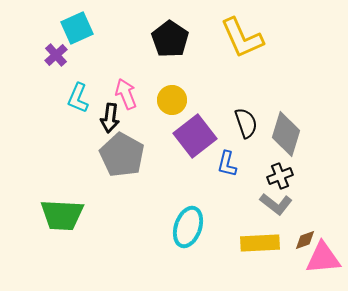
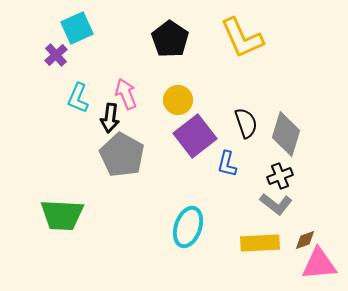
yellow circle: moved 6 px right
pink triangle: moved 4 px left, 6 px down
